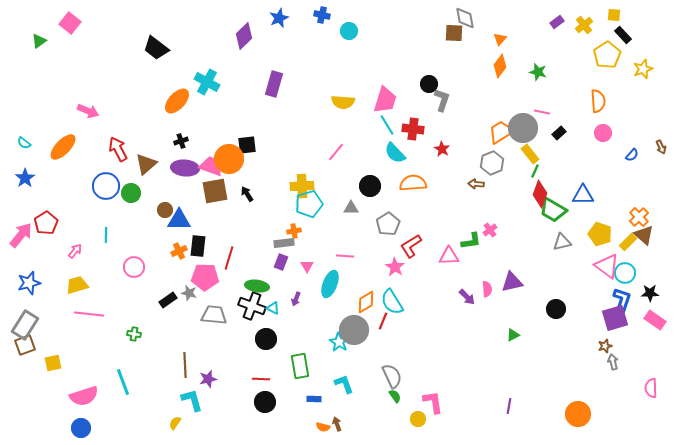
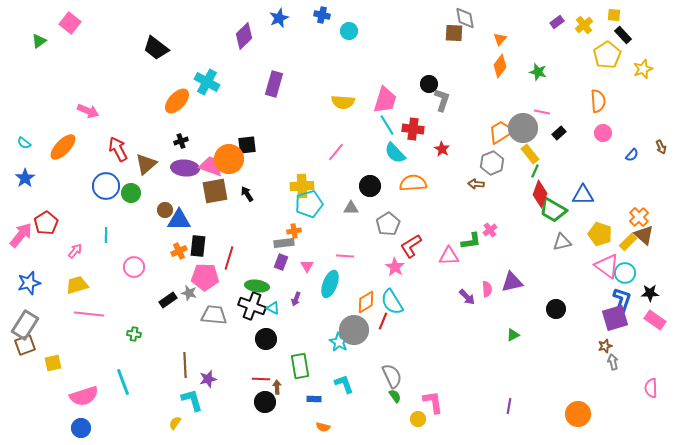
brown arrow at (337, 424): moved 60 px left, 37 px up; rotated 16 degrees clockwise
